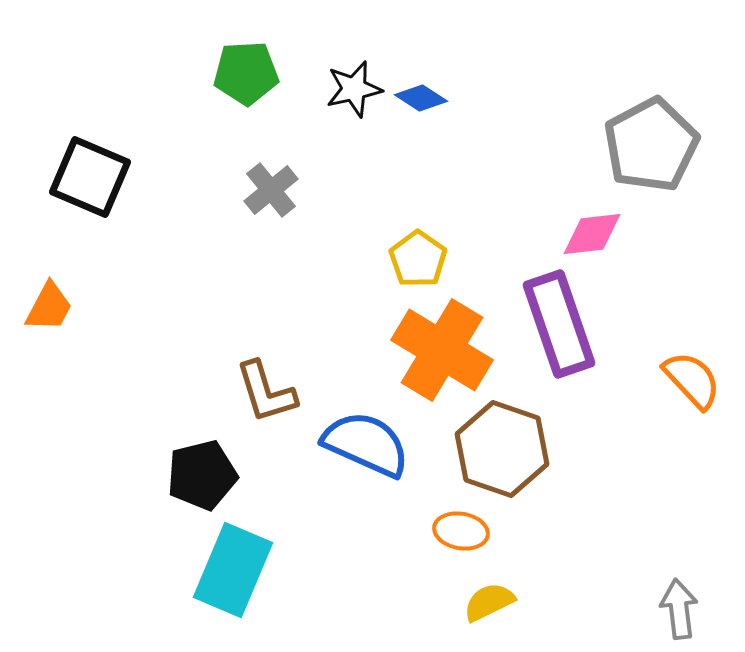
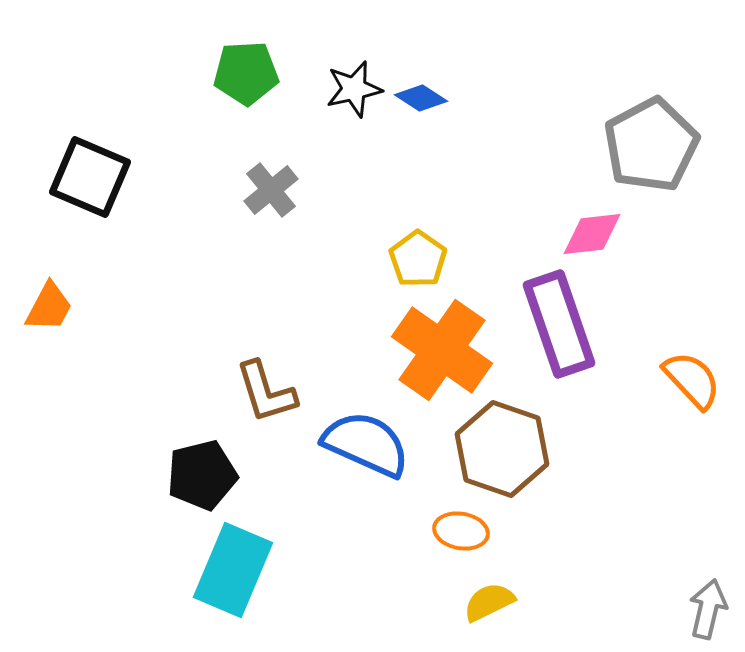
orange cross: rotated 4 degrees clockwise
gray arrow: moved 29 px right; rotated 20 degrees clockwise
